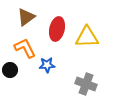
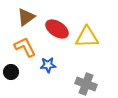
red ellipse: rotated 70 degrees counterclockwise
orange L-shape: moved 1 px up
blue star: moved 1 px right
black circle: moved 1 px right, 2 px down
